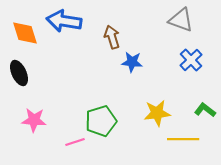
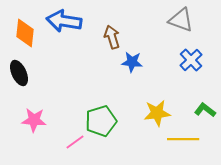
orange diamond: rotated 24 degrees clockwise
pink line: rotated 18 degrees counterclockwise
